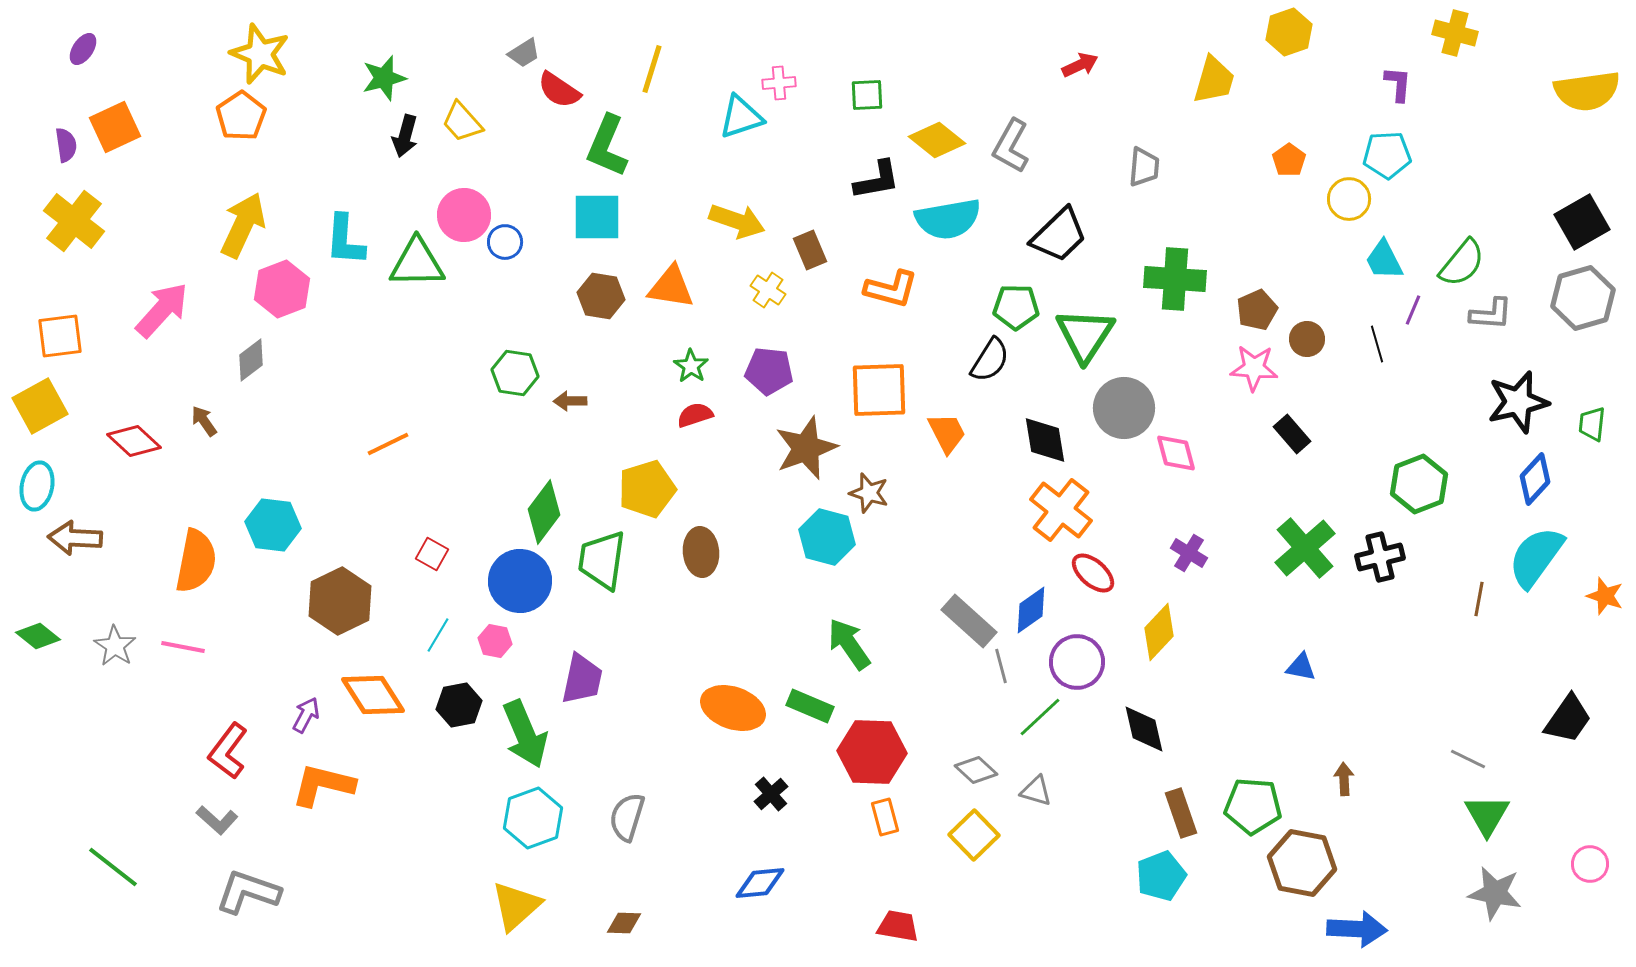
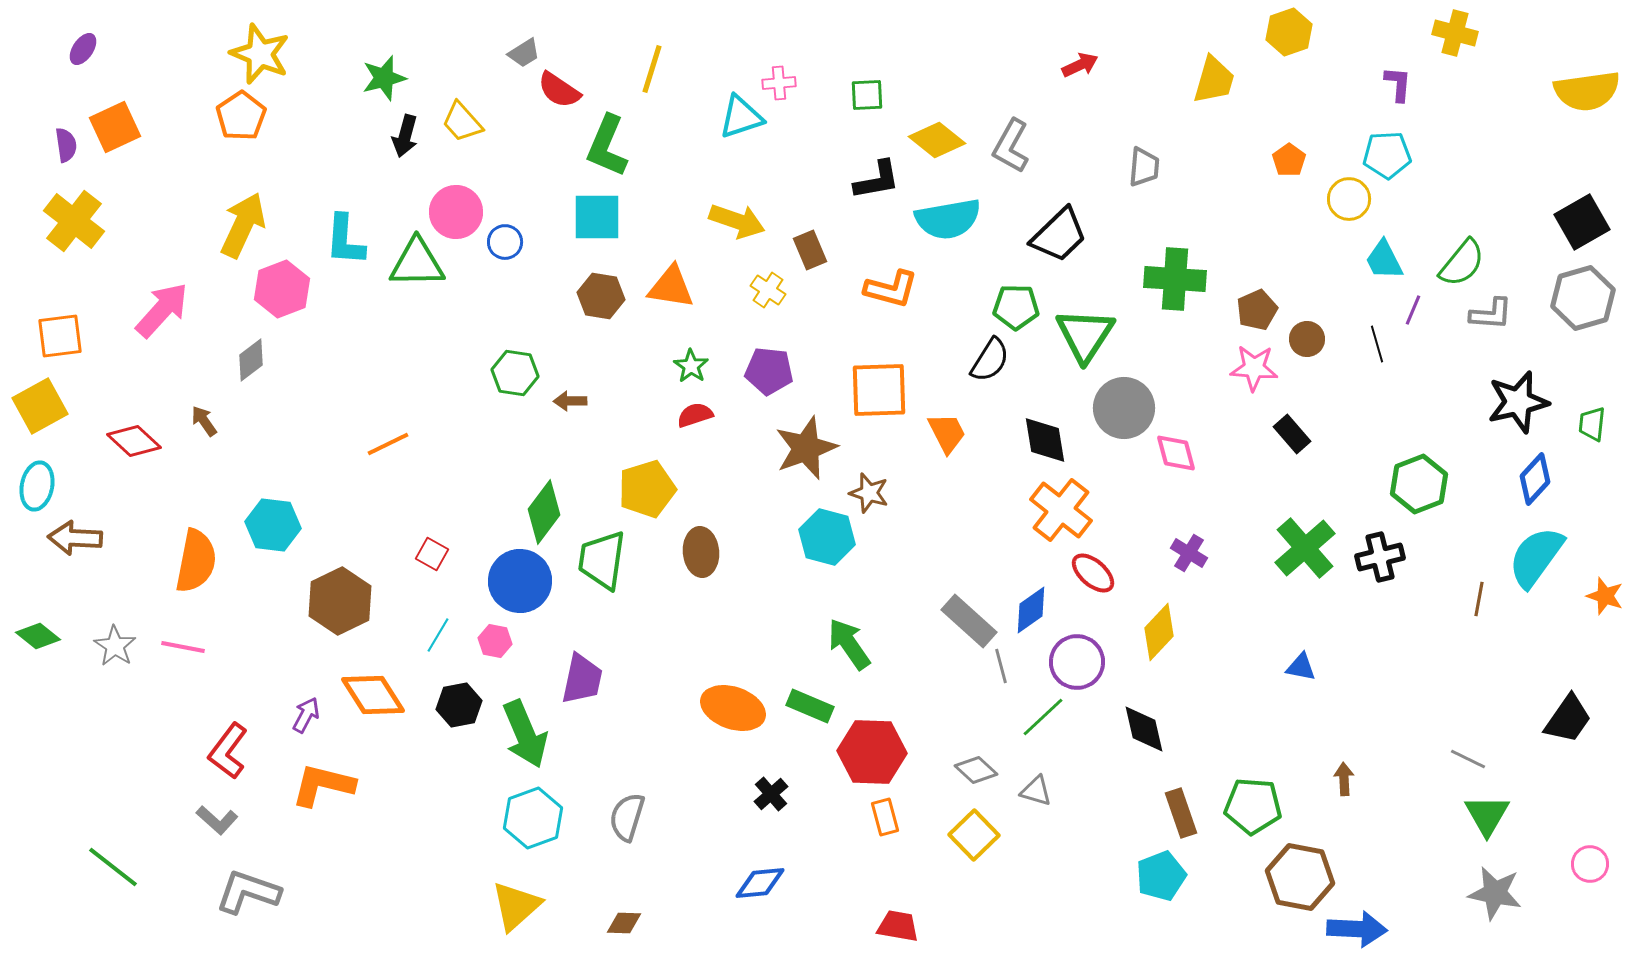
pink circle at (464, 215): moved 8 px left, 3 px up
green line at (1040, 717): moved 3 px right
brown hexagon at (1302, 863): moved 2 px left, 14 px down
